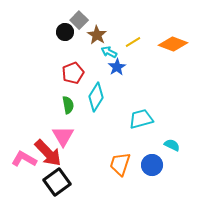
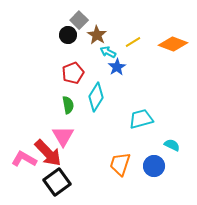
black circle: moved 3 px right, 3 px down
cyan arrow: moved 1 px left
blue circle: moved 2 px right, 1 px down
